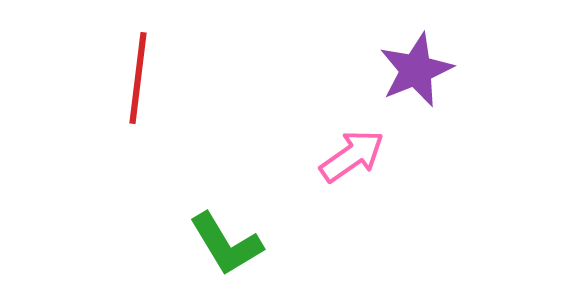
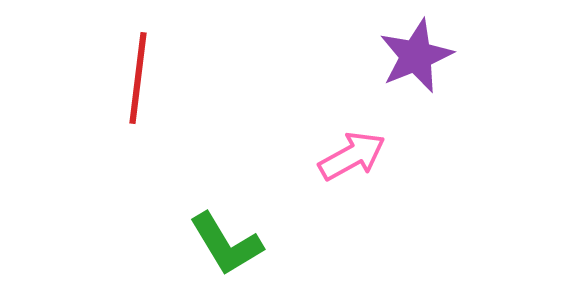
purple star: moved 14 px up
pink arrow: rotated 6 degrees clockwise
